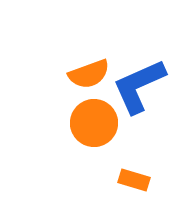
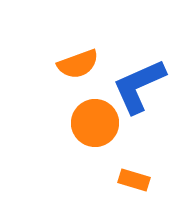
orange semicircle: moved 11 px left, 10 px up
orange circle: moved 1 px right
